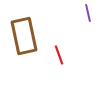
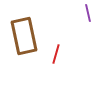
red line: moved 3 px left, 1 px up; rotated 36 degrees clockwise
